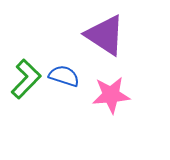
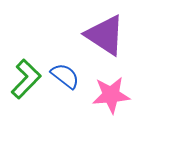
blue semicircle: moved 1 px right; rotated 20 degrees clockwise
